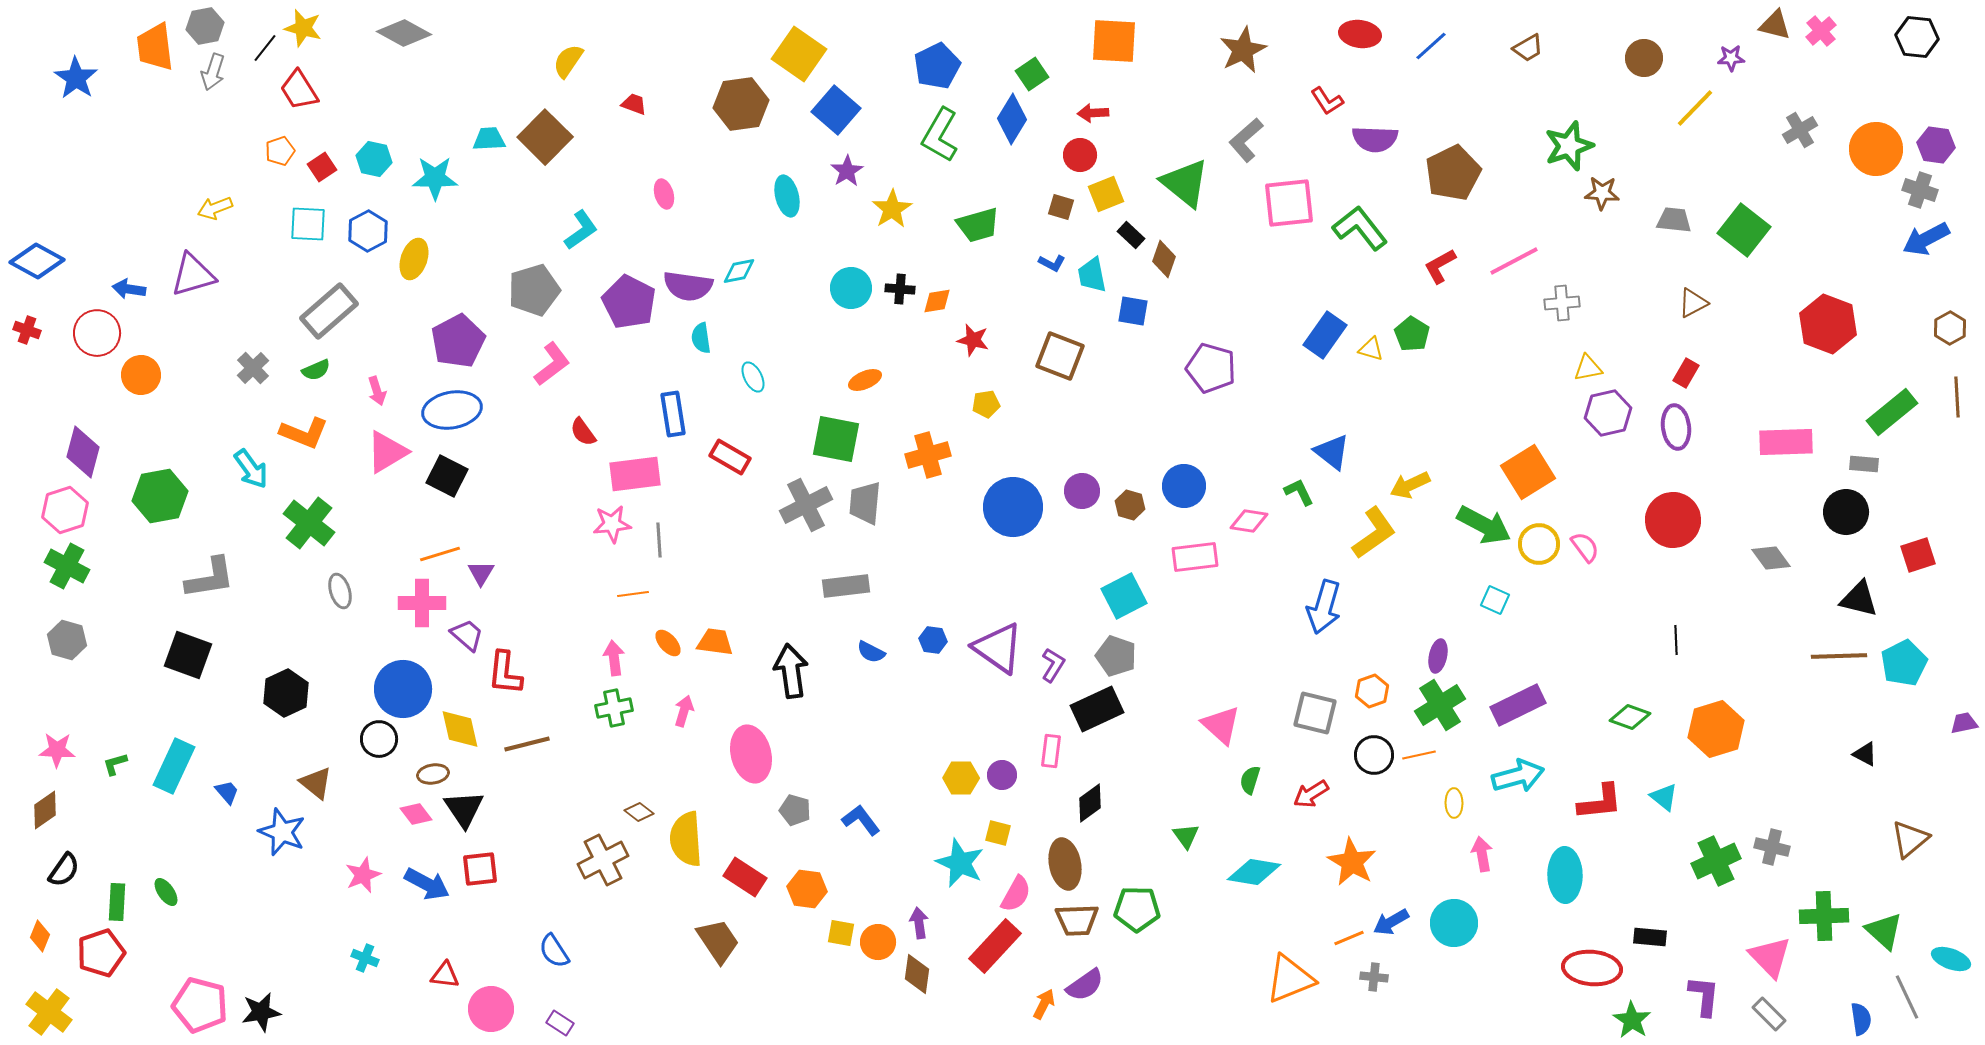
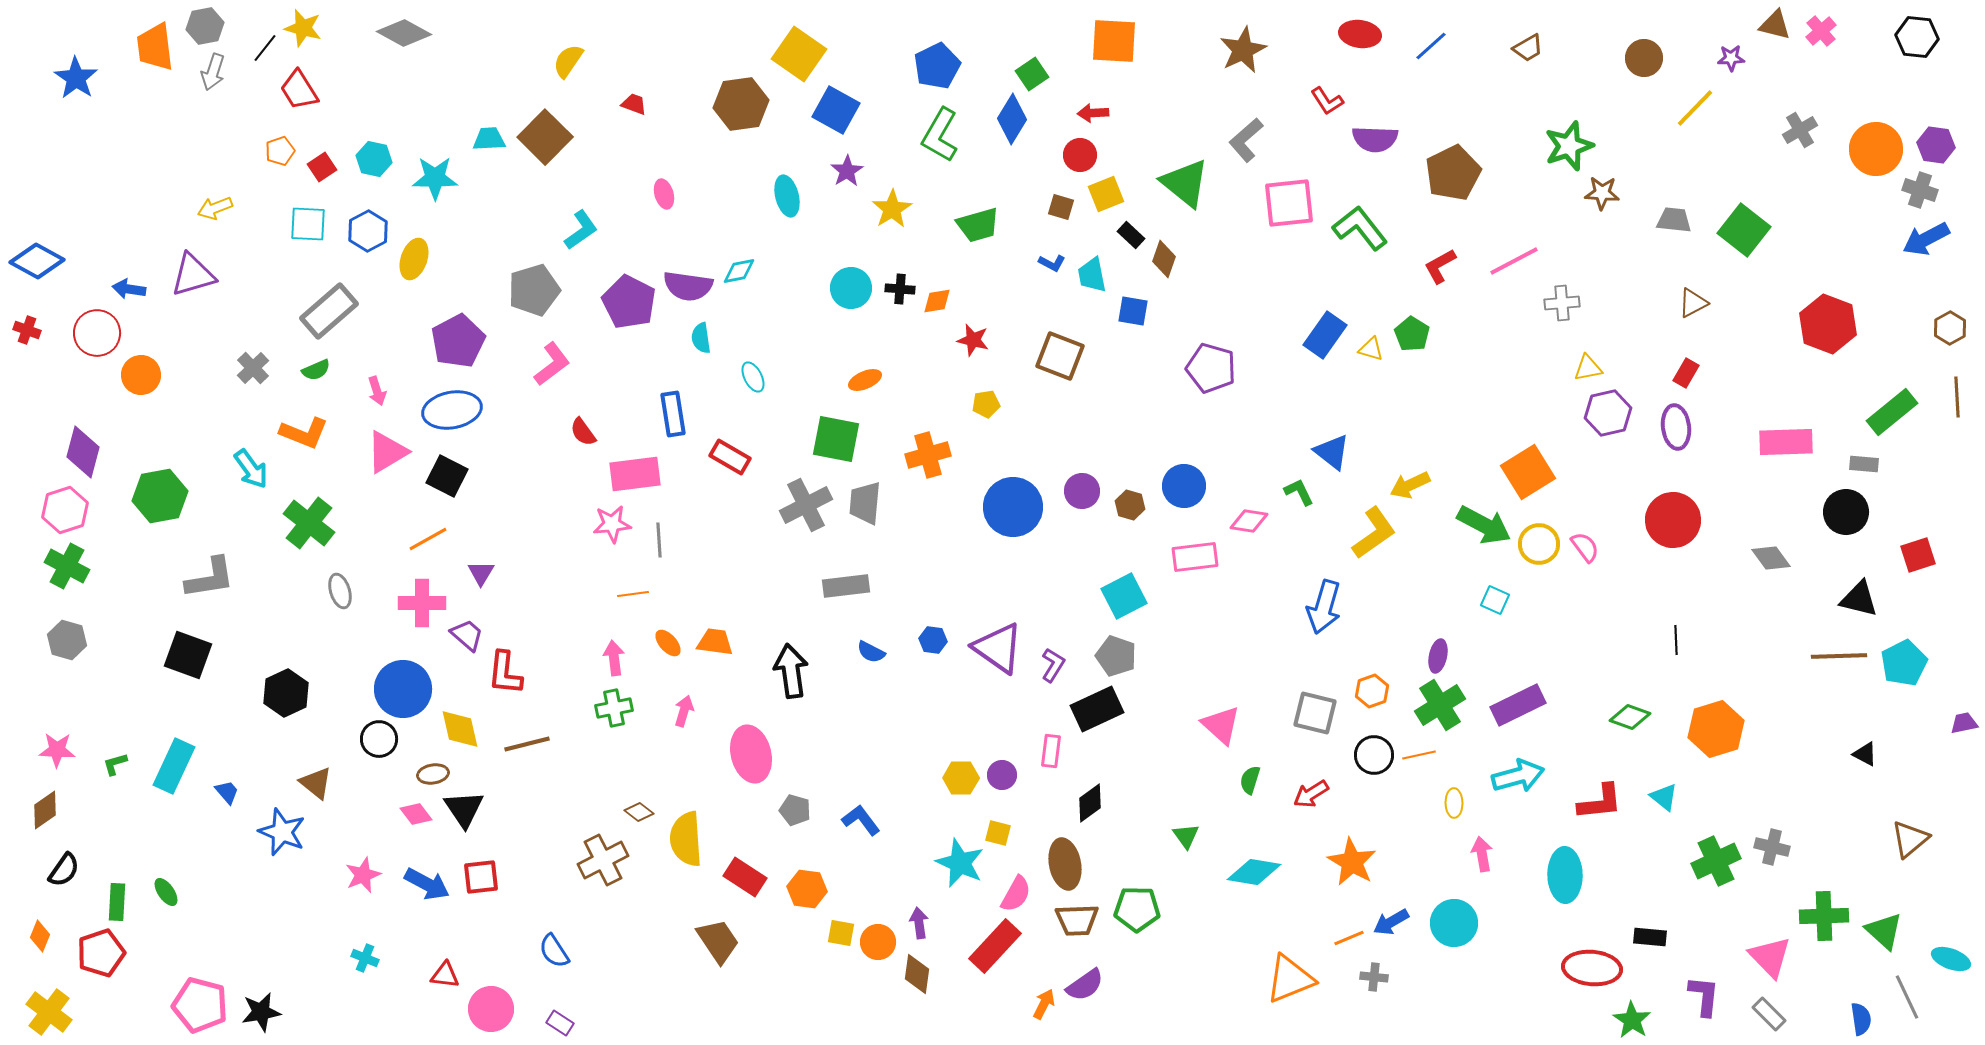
blue square at (836, 110): rotated 12 degrees counterclockwise
orange line at (440, 554): moved 12 px left, 15 px up; rotated 12 degrees counterclockwise
red square at (480, 869): moved 1 px right, 8 px down
